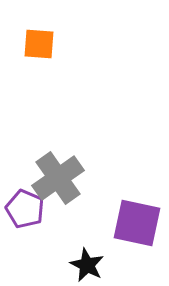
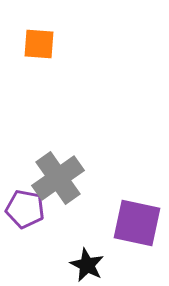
purple pentagon: rotated 12 degrees counterclockwise
